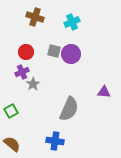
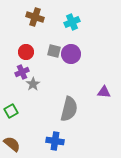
gray semicircle: rotated 10 degrees counterclockwise
